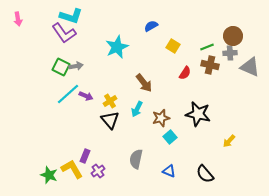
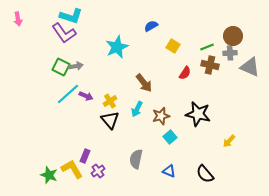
brown star: moved 2 px up
